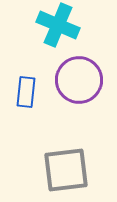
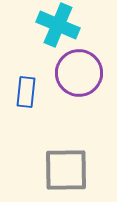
purple circle: moved 7 px up
gray square: rotated 6 degrees clockwise
